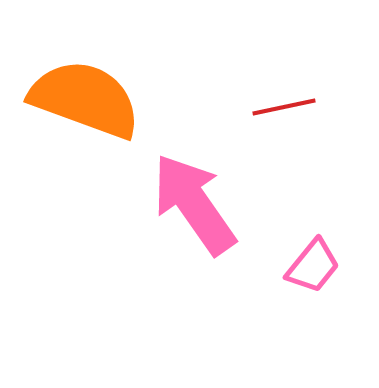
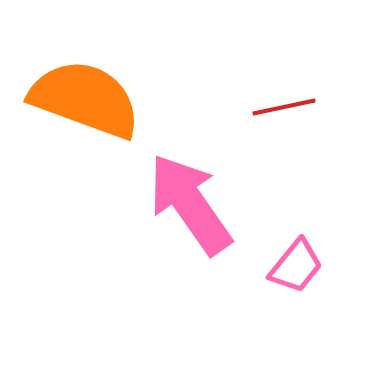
pink arrow: moved 4 px left
pink trapezoid: moved 17 px left
